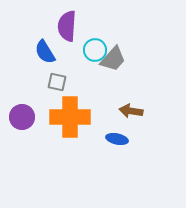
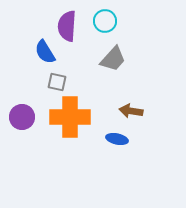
cyan circle: moved 10 px right, 29 px up
